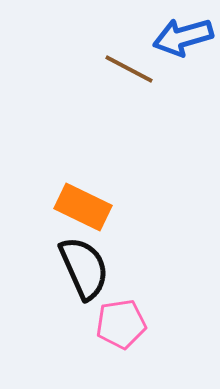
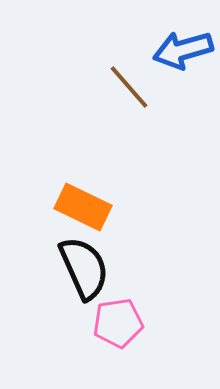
blue arrow: moved 13 px down
brown line: moved 18 px down; rotated 21 degrees clockwise
pink pentagon: moved 3 px left, 1 px up
